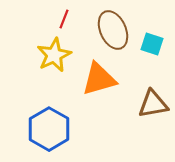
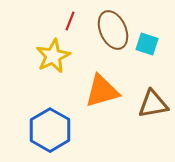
red line: moved 6 px right, 2 px down
cyan square: moved 5 px left
yellow star: moved 1 px left, 1 px down
orange triangle: moved 3 px right, 12 px down
blue hexagon: moved 1 px right, 1 px down
